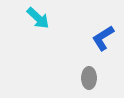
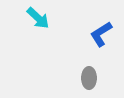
blue L-shape: moved 2 px left, 4 px up
